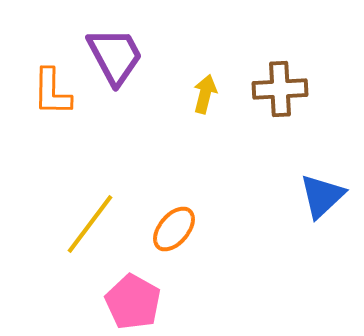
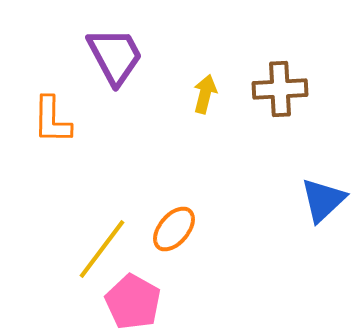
orange L-shape: moved 28 px down
blue triangle: moved 1 px right, 4 px down
yellow line: moved 12 px right, 25 px down
